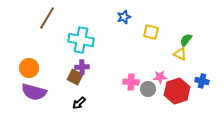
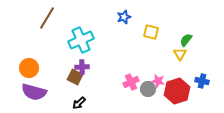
cyan cross: rotated 35 degrees counterclockwise
yellow triangle: rotated 32 degrees clockwise
pink star: moved 2 px left, 4 px down; rotated 16 degrees clockwise
pink cross: rotated 28 degrees counterclockwise
